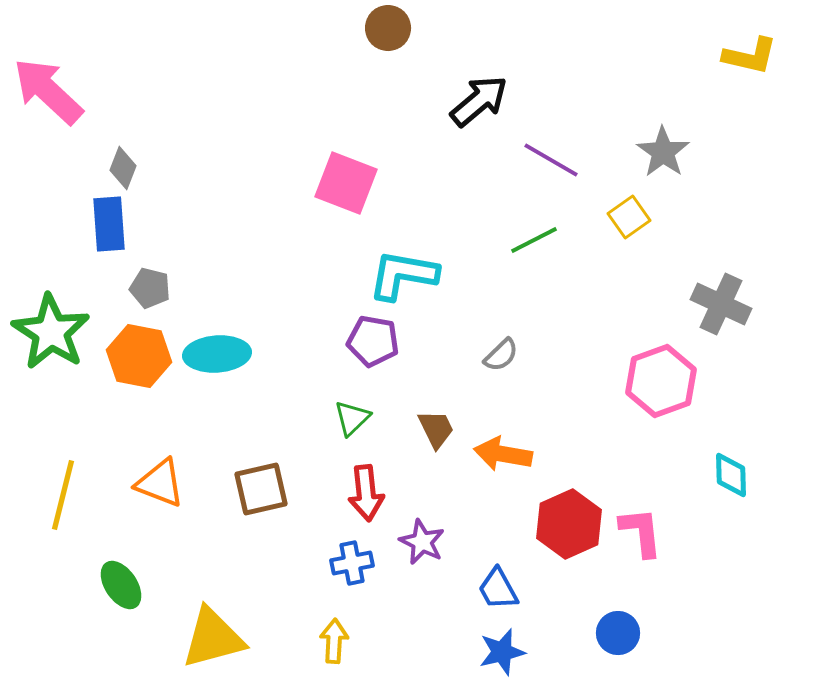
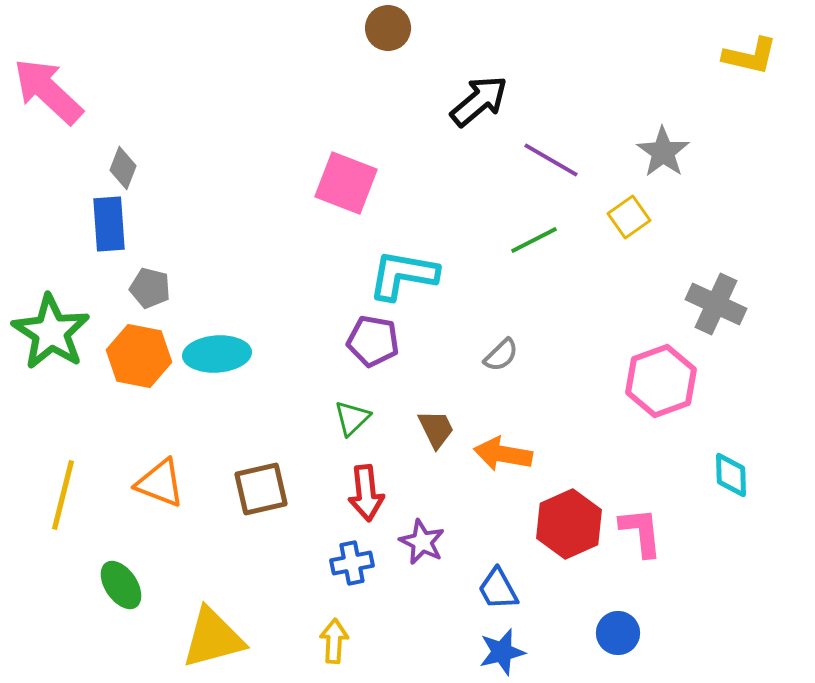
gray cross: moved 5 px left
